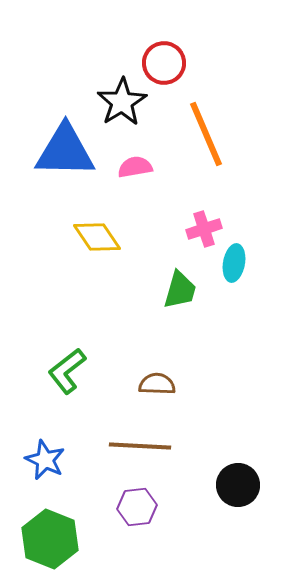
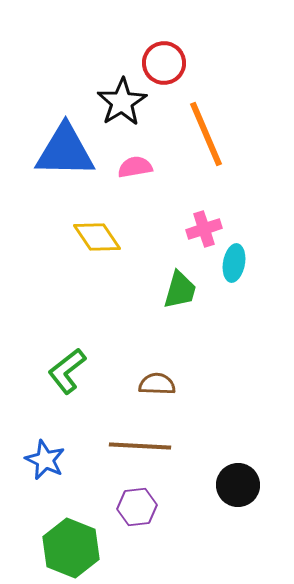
green hexagon: moved 21 px right, 9 px down
